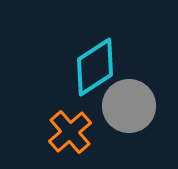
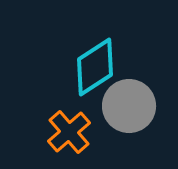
orange cross: moved 1 px left
